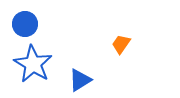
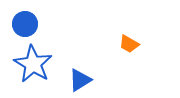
orange trapezoid: moved 8 px right; rotated 95 degrees counterclockwise
